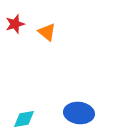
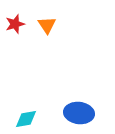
orange triangle: moved 7 px up; rotated 18 degrees clockwise
cyan diamond: moved 2 px right
